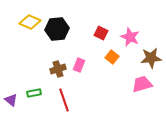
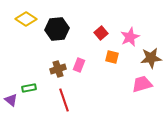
yellow diamond: moved 4 px left, 3 px up; rotated 10 degrees clockwise
red square: rotated 24 degrees clockwise
pink star: rotated 24 degrees clockwise
orange square: rotated 24 degrees counterclockwise
green rectangle: moved 5 px left, 5 px up
